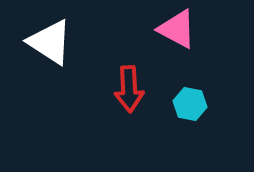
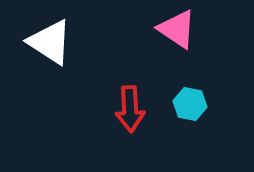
pink triangle: rotated 6 degrees clockwise
red arrow: moved 1 px right, 20 px down
